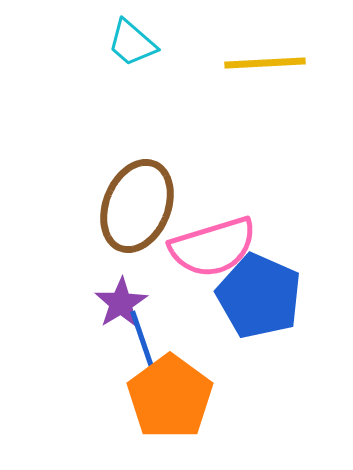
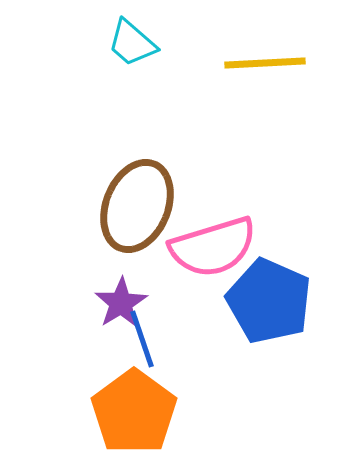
blue pentagon: moved 10 px right, 5 px down
orange pentagon: moved 36 px left, 15 px down
